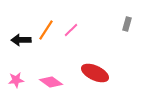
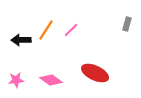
pink diamond: moved 2 px up
